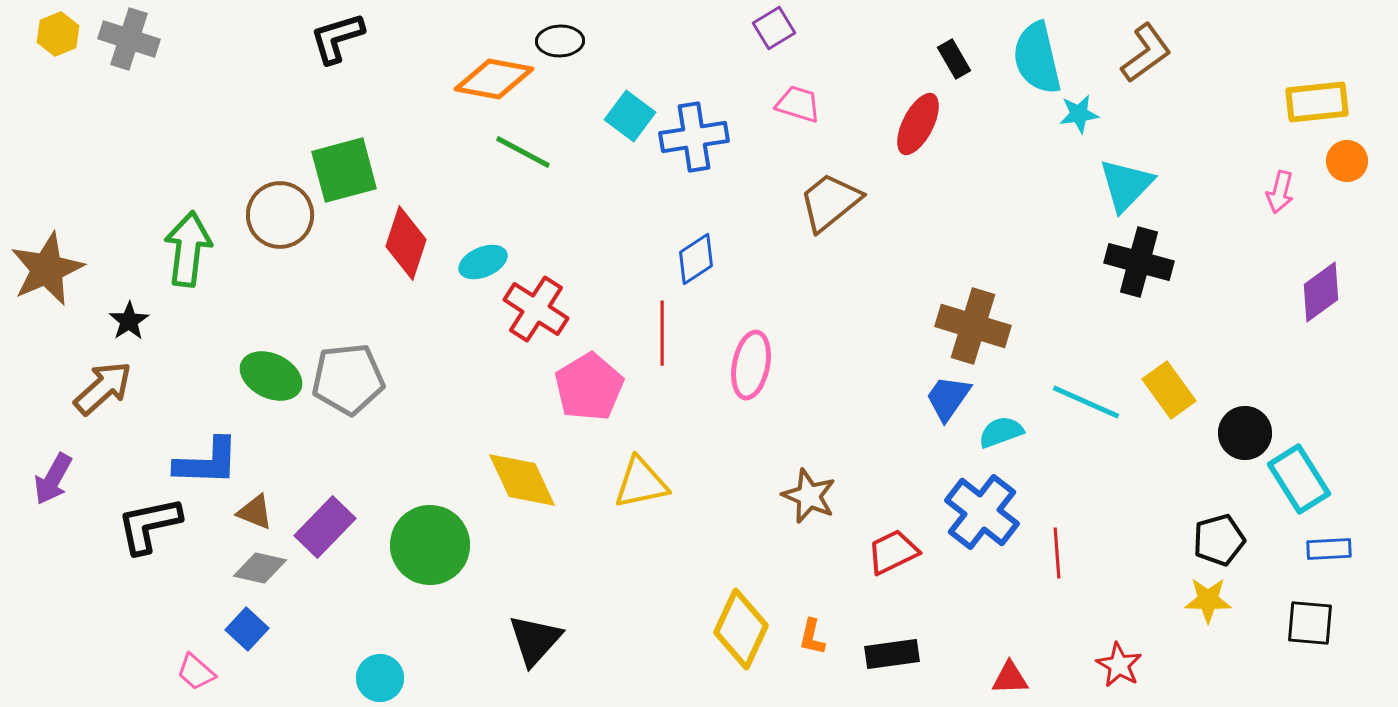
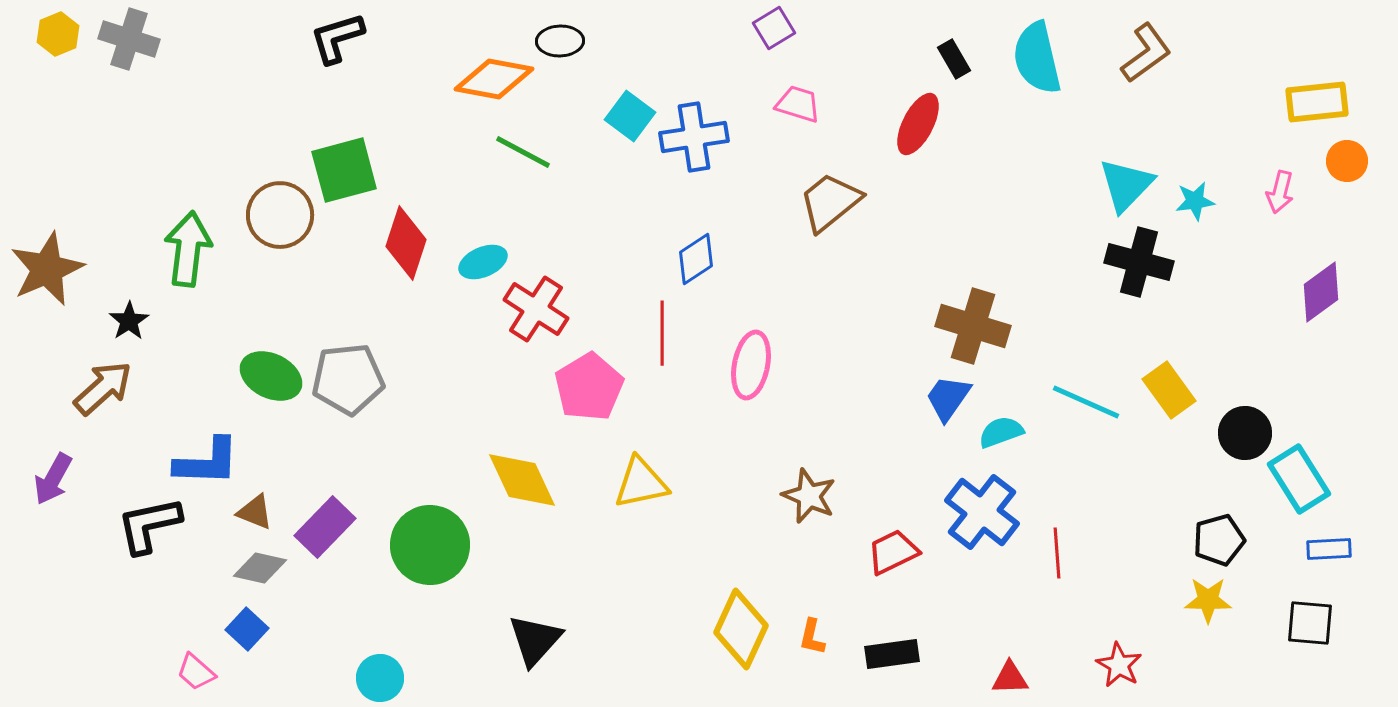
cyan star at (1079, 114): moved 116 px right, 87 px down
